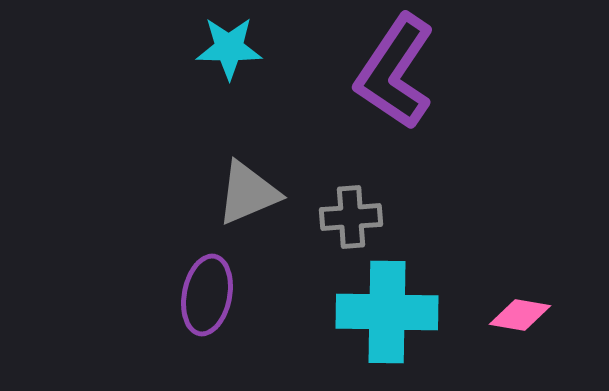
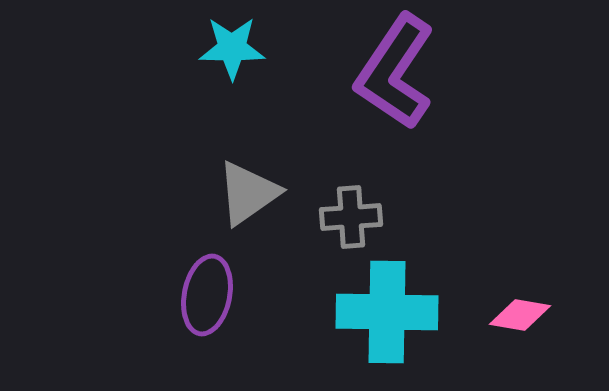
cyan star: moved 3 px right
gray triangle: rotated 12 degrees counterclockwise
